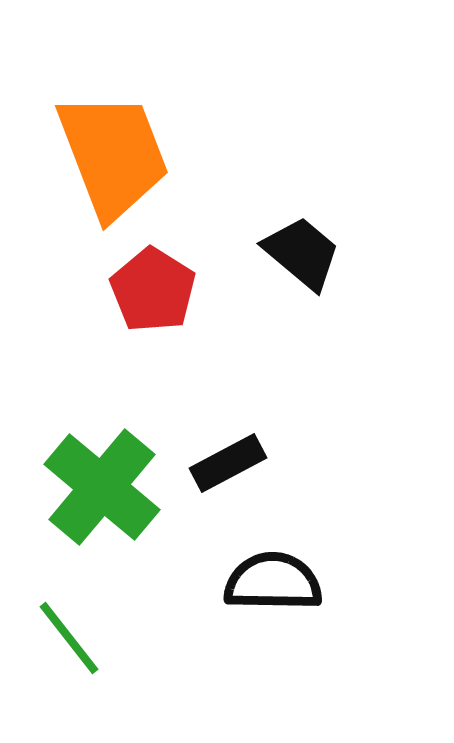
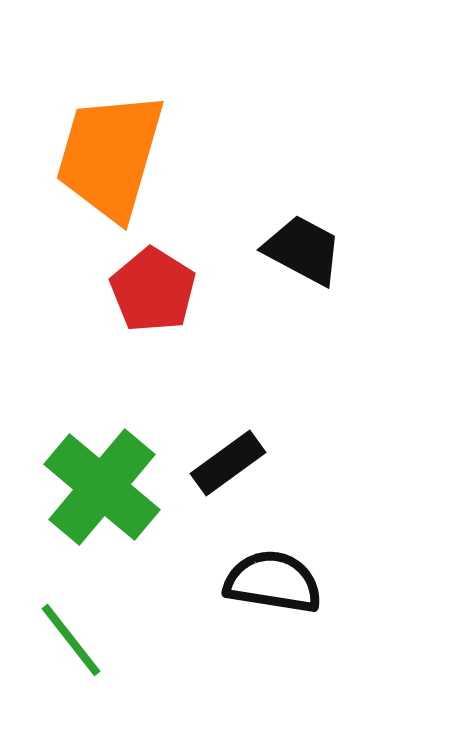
orange trapezoid: moved 3 px left, 1 px down; rotated 143 degrees counterclockwise
black trapezoid: moved 1 px right, 3 px up; rotated 12 degrees counterclockwise
black rectangle: rotated 8 degrees counterclockwise
black semicircle: rotated 8 degrees clockwise
green line: moved 2 px right, 2 px down
